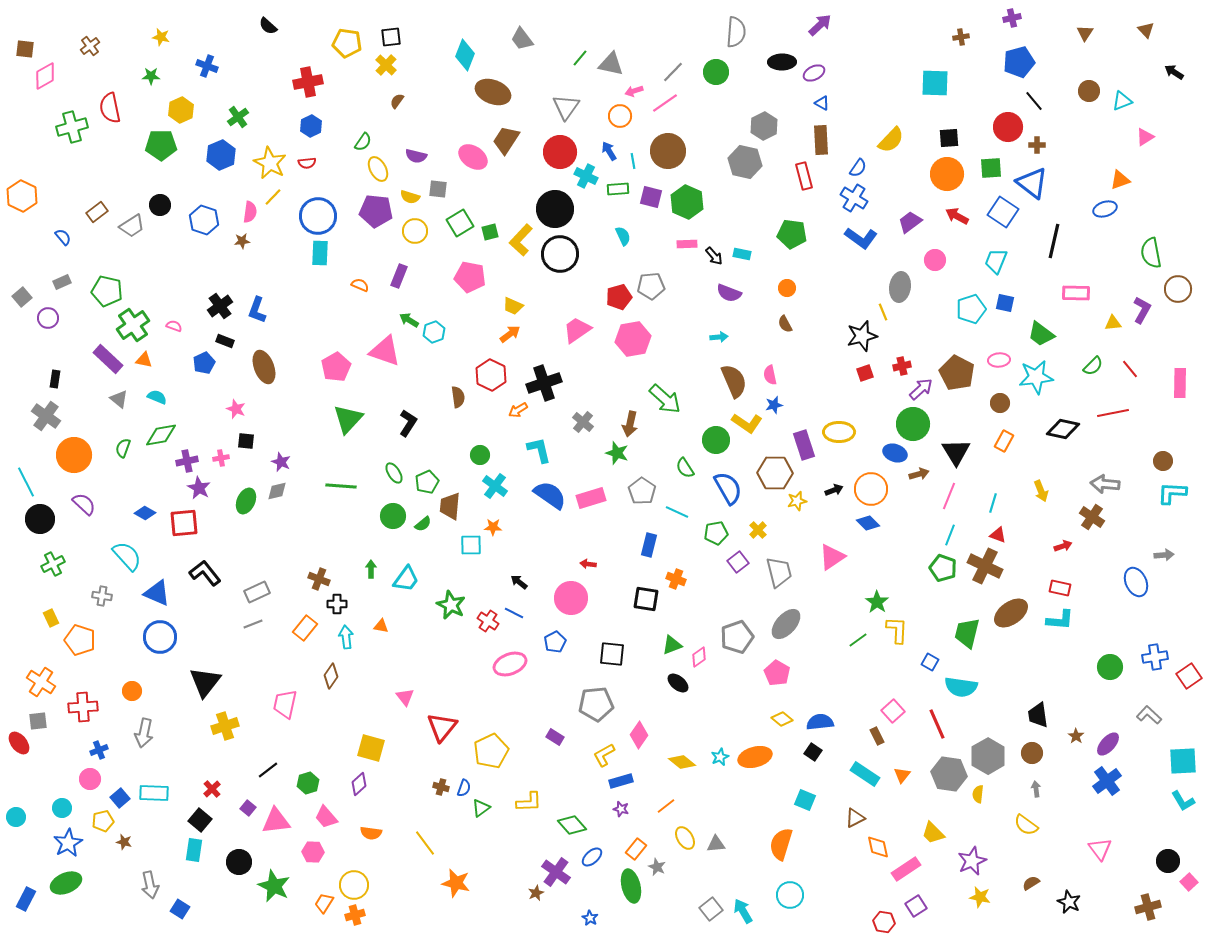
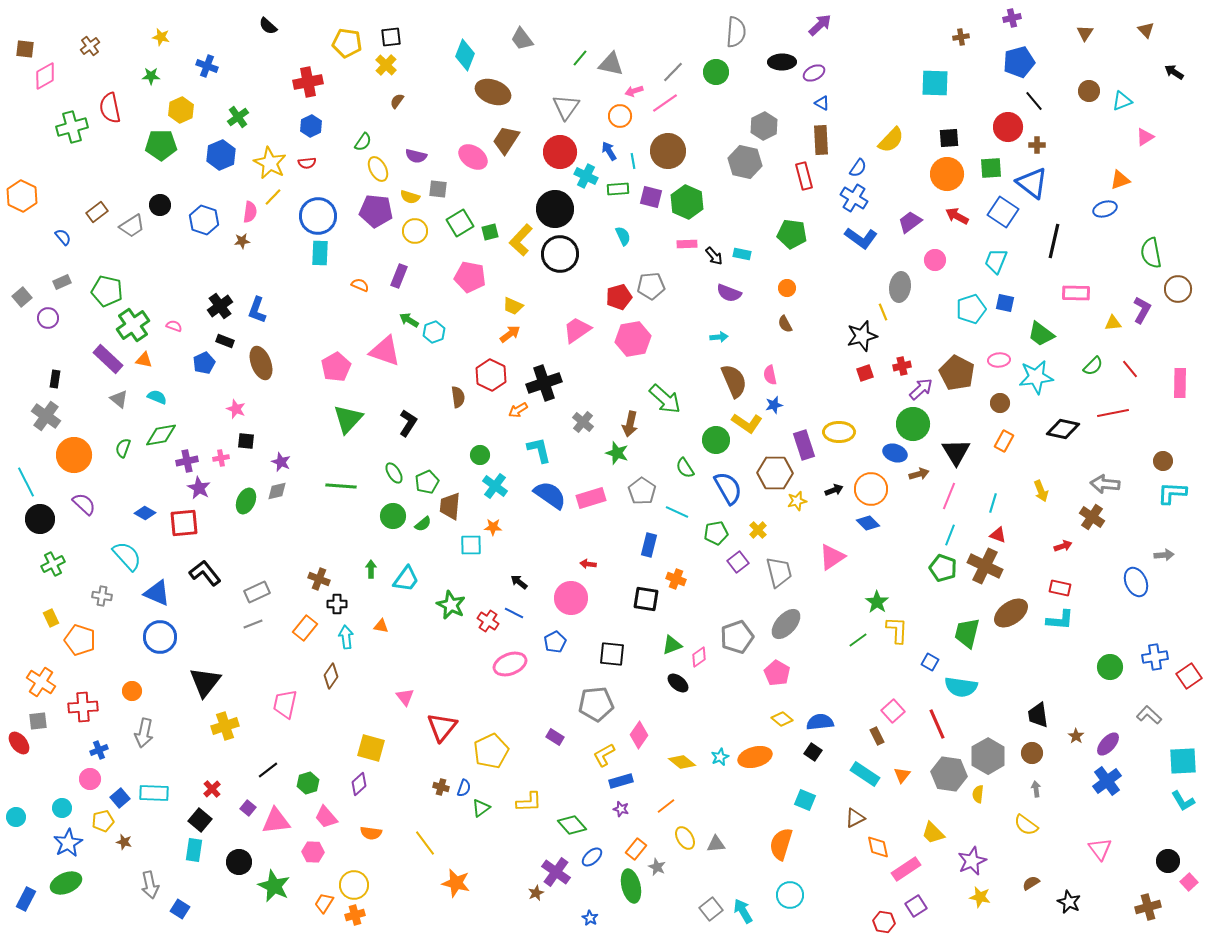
brown ellipse at (264, 367): moved 3 px left, 4 px up
